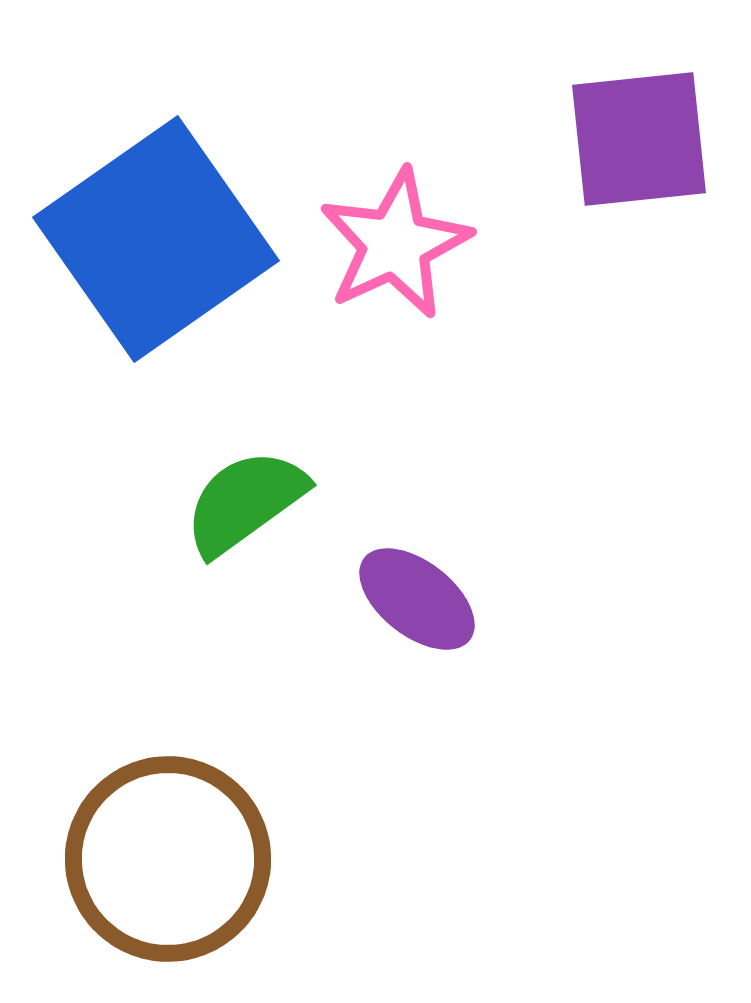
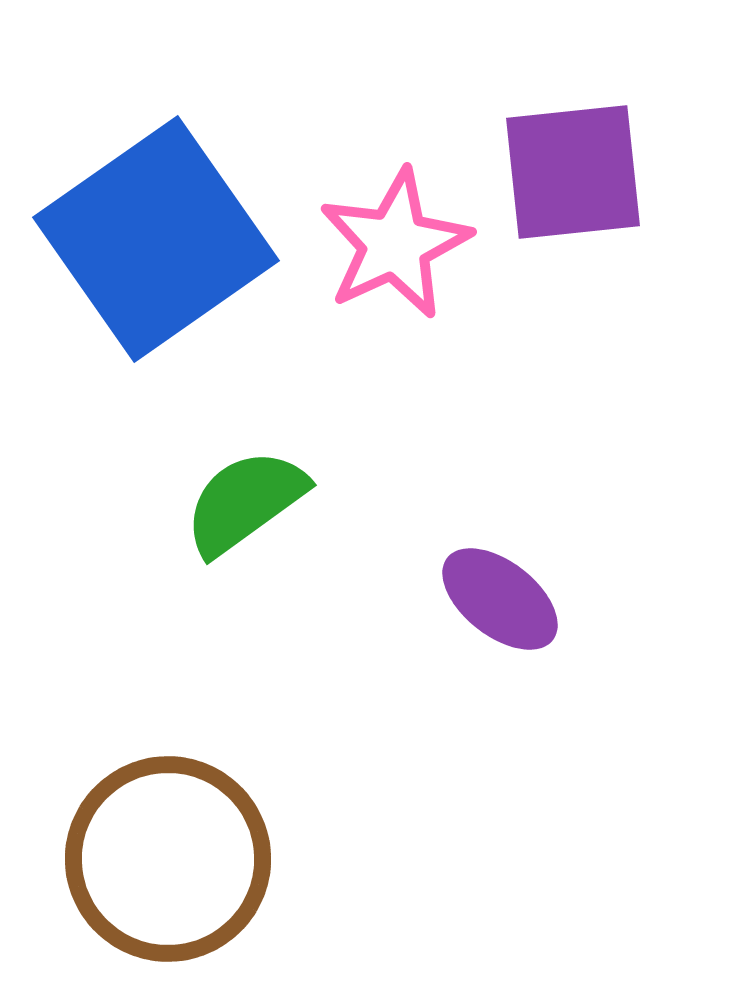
purple square: moved 66 px left, 33 px down
purple ellipse: moved 83 px right
